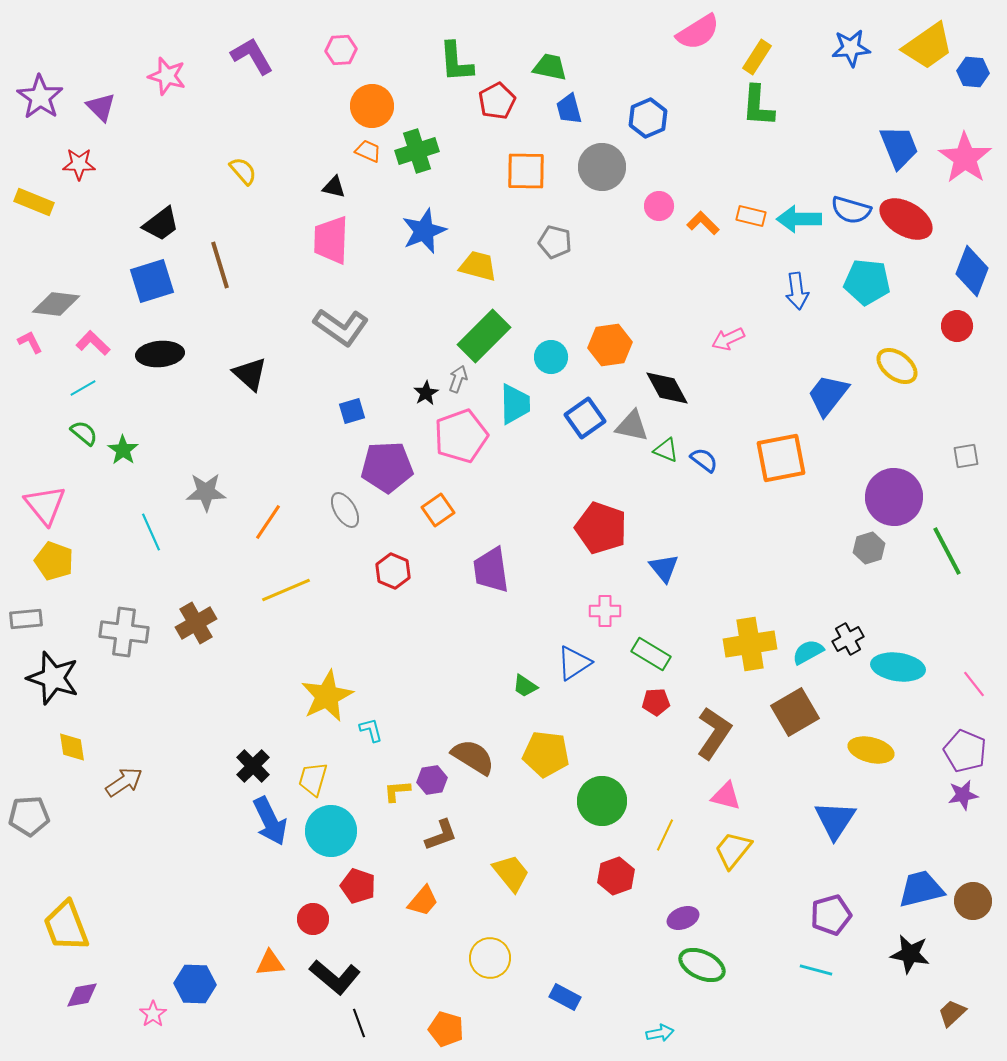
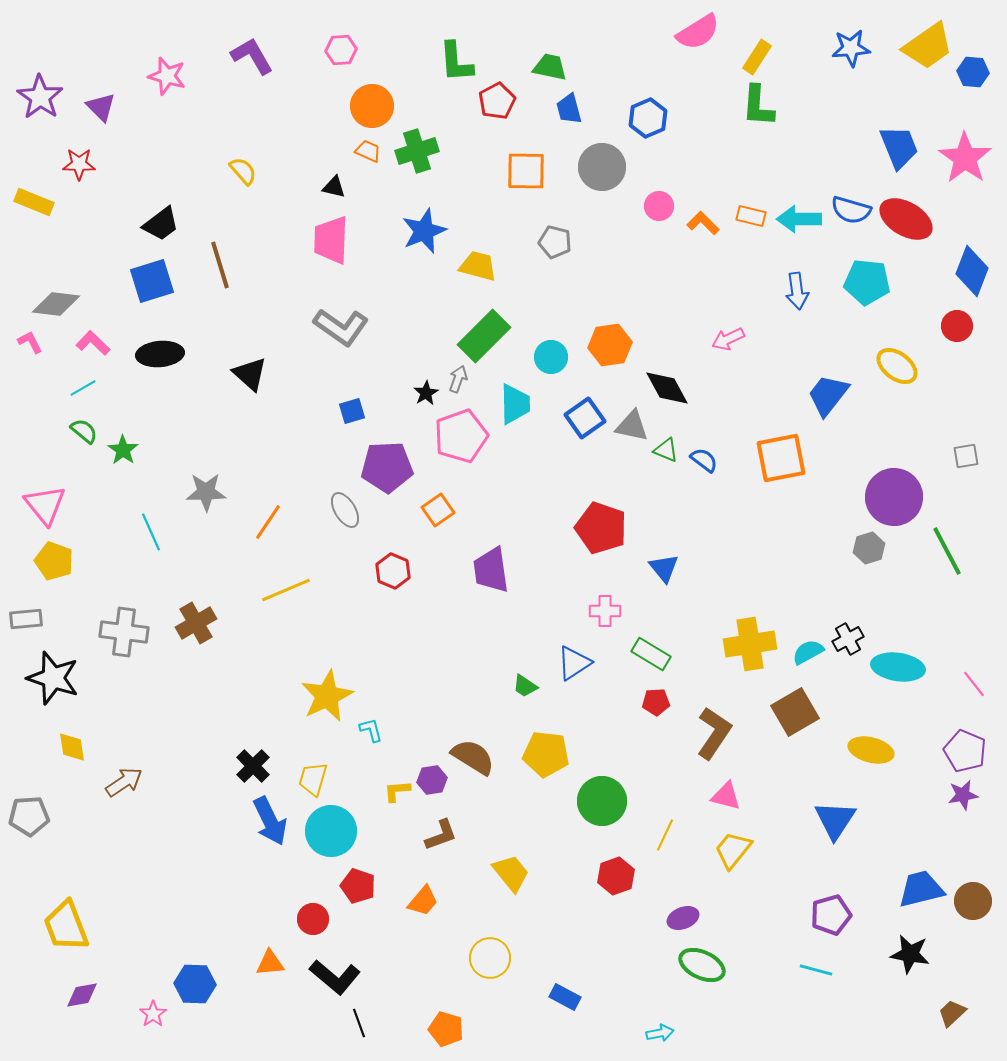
green semicircle at (84, 433): moved 2 px up
